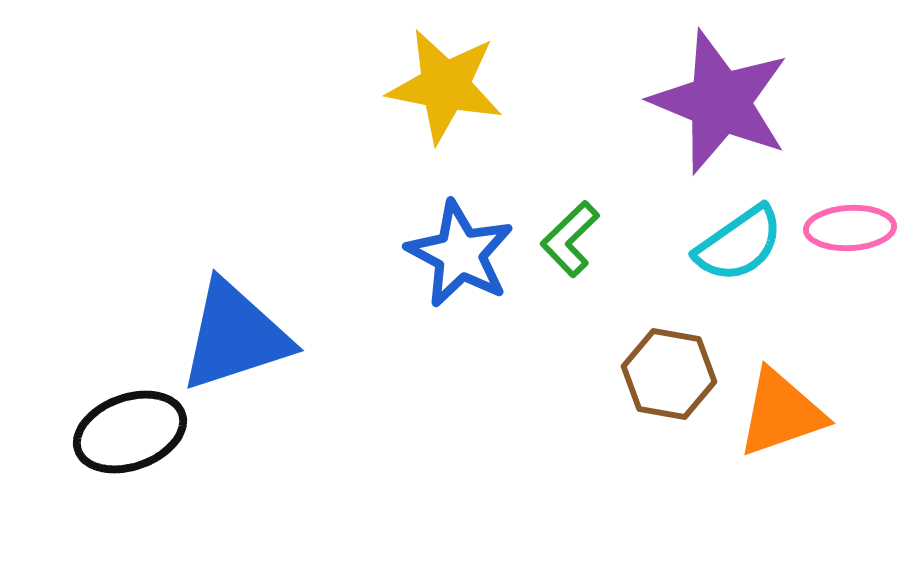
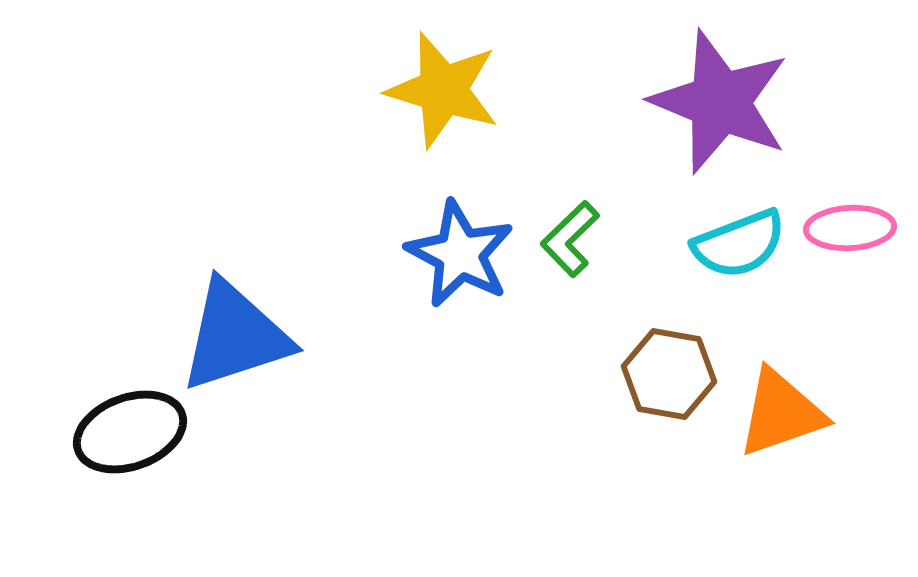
yellow star: moved 2 px left, 4 px down; rotated 6 degrees clockwise
cyan semicircle: rotated 14 degrees clockwise
